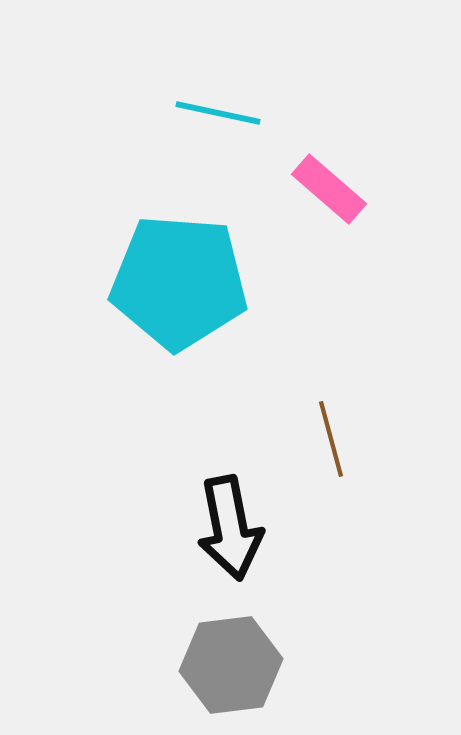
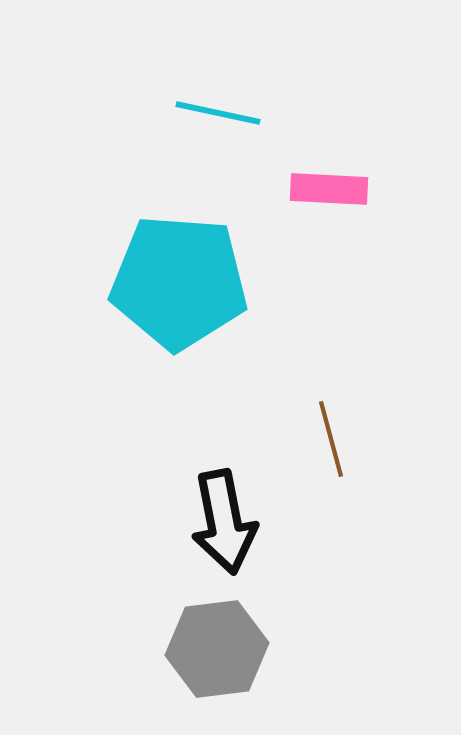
pink rectangle: rotated 38 degrees counterclockwise
black arrow: moved 6 px left, 6 px up
gray hexagon: moved 14 px left, 16 px up
